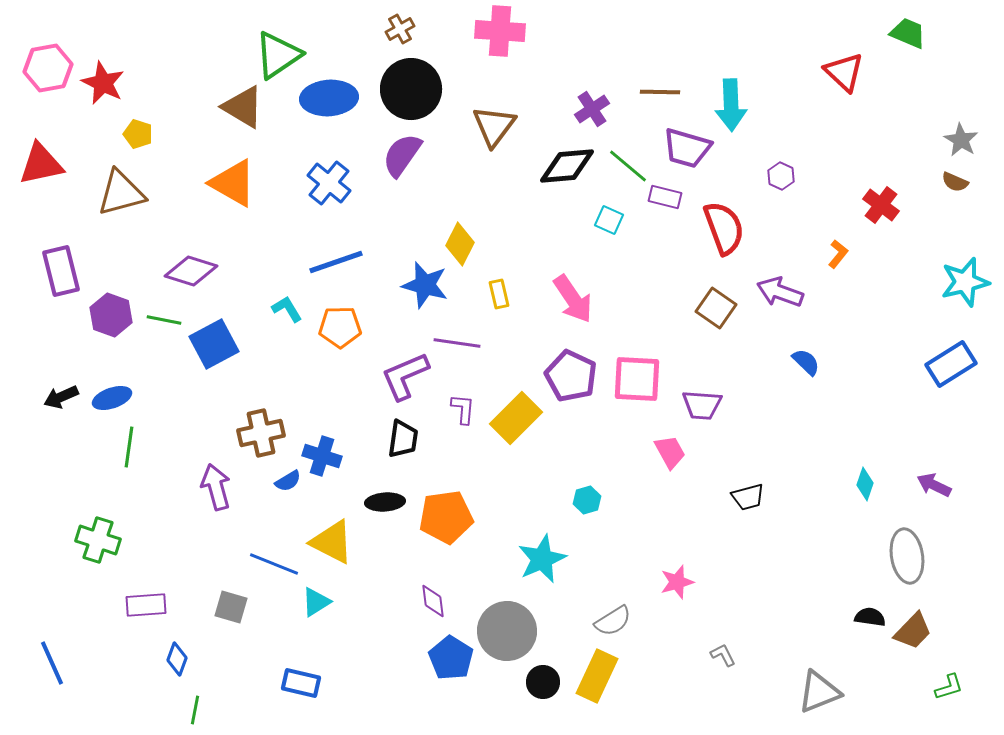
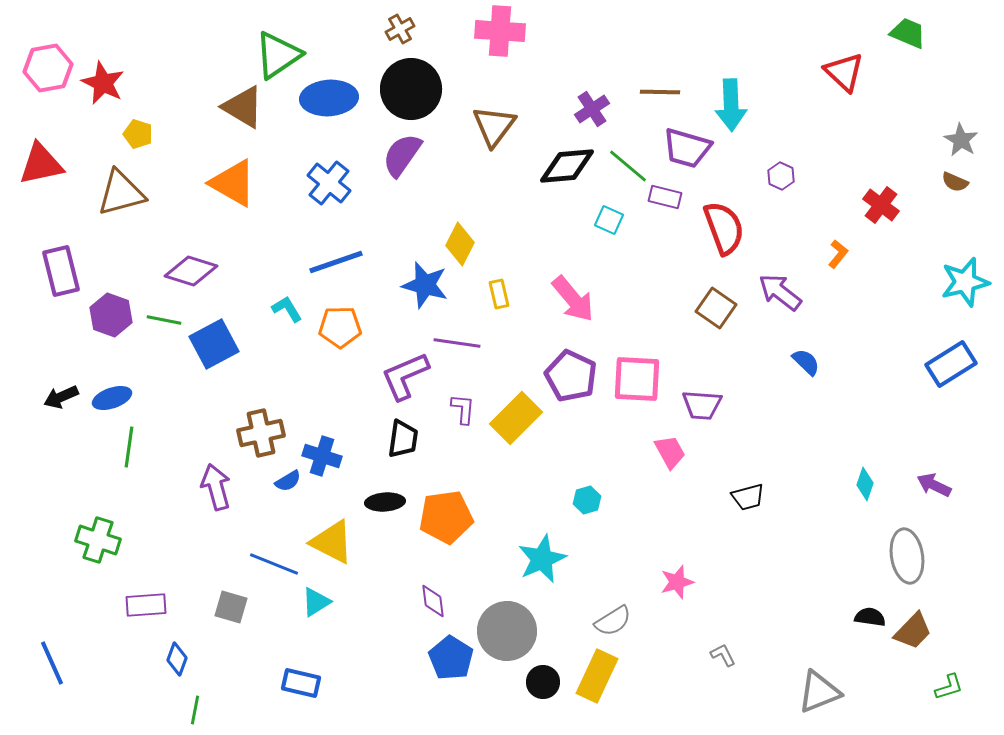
purple arrow at (780, 292): rotated 18 degrees clockwise
pink arrow at (573, 299): rotated 6 degrees counterclockwise
